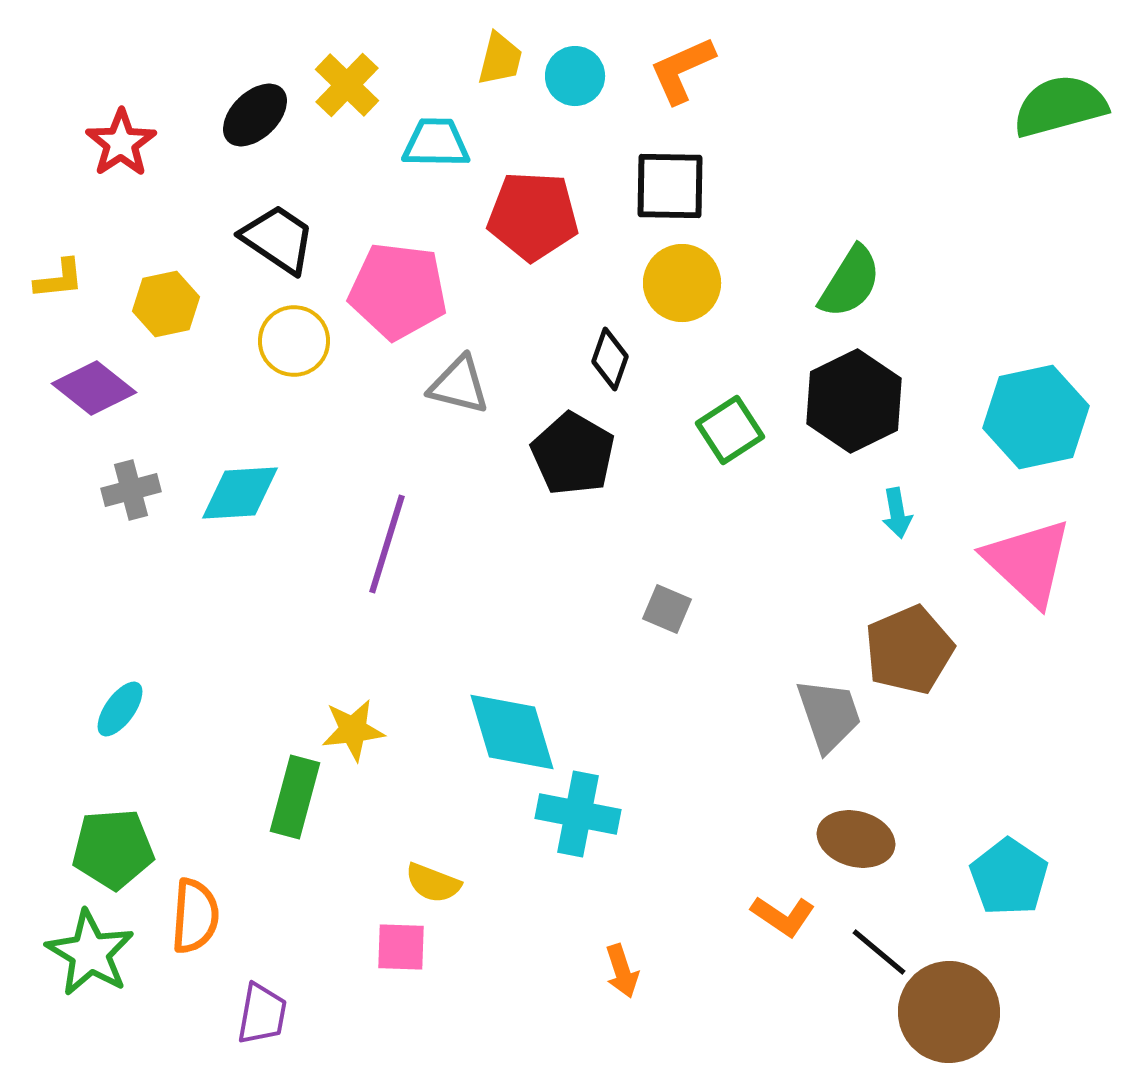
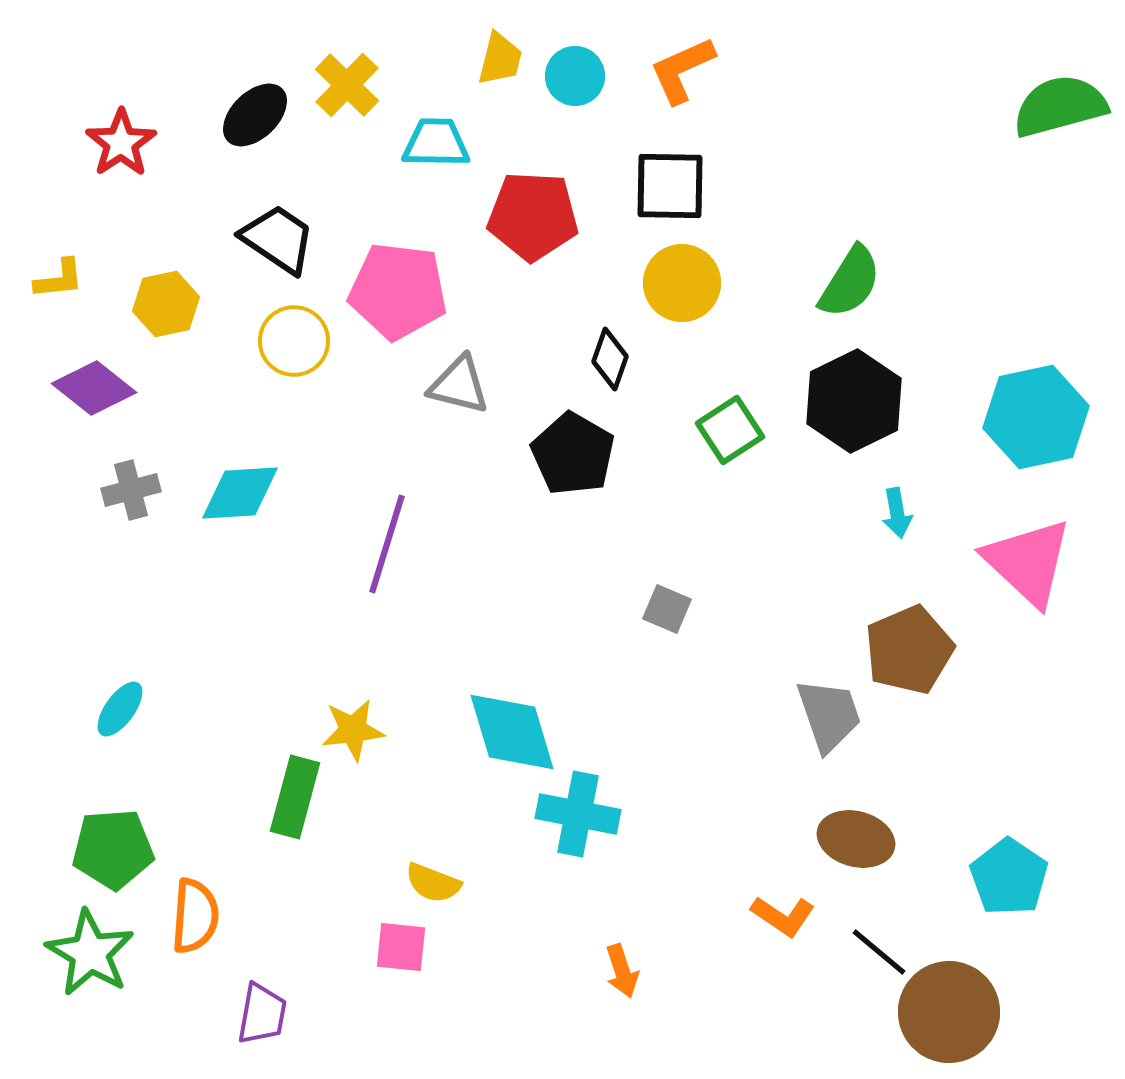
pink square at (401, 947): rotated 4 degrees clockwise
